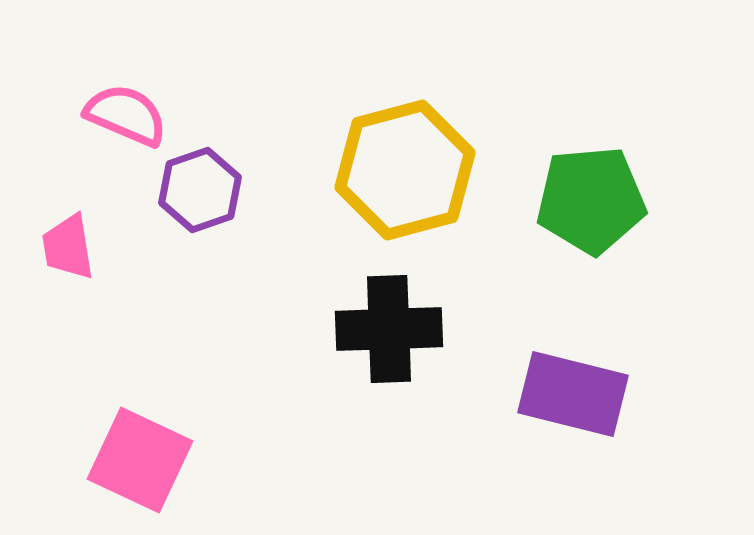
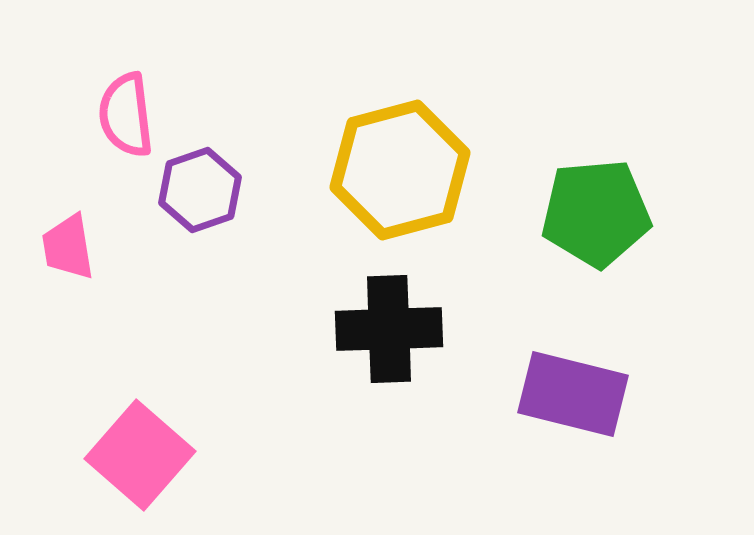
pink semicircle: rotated 120 degrees counterclockwise
yellow hexagon: moved 5 px left
green pentagon: moved 5 px right, 13 px down
pink square: moved 5 px up; rotated 16 degrees clockwise
